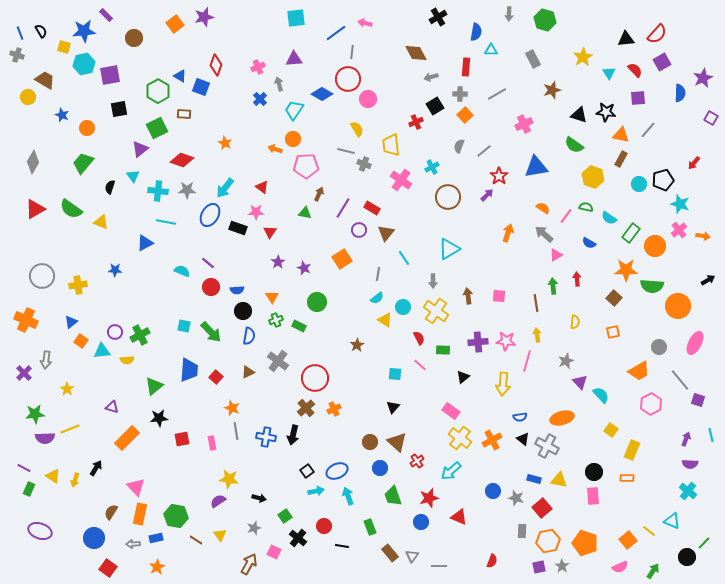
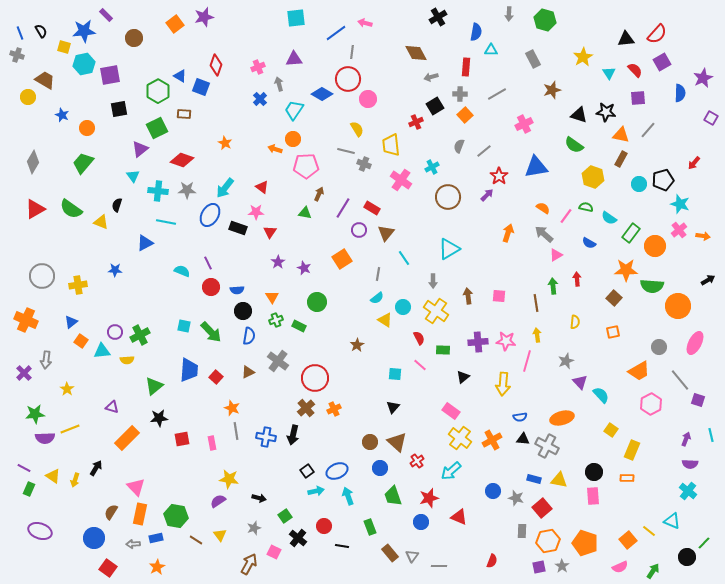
black semicircle at (110, 187): moved 7 px right, 18 px down
purple line at (208, 263): rotated 24 degrees clockwise
black triangle at (523, 439): rotated 32 degrees counterclockwise
